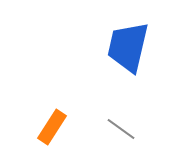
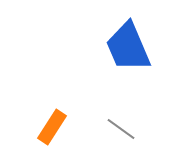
blue trapezoid: rotated 36 degrees counterclockwise
